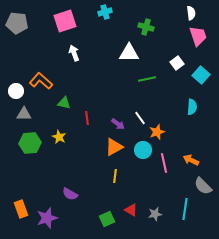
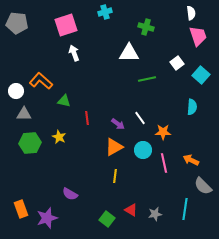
pink square: moved 1 px right, 4 px down
green triangle: moved 2 px up
orange star: moved 6 px right; rotated 21 degrees clockwise
green square: rotated 28 degrees counterclockwise
